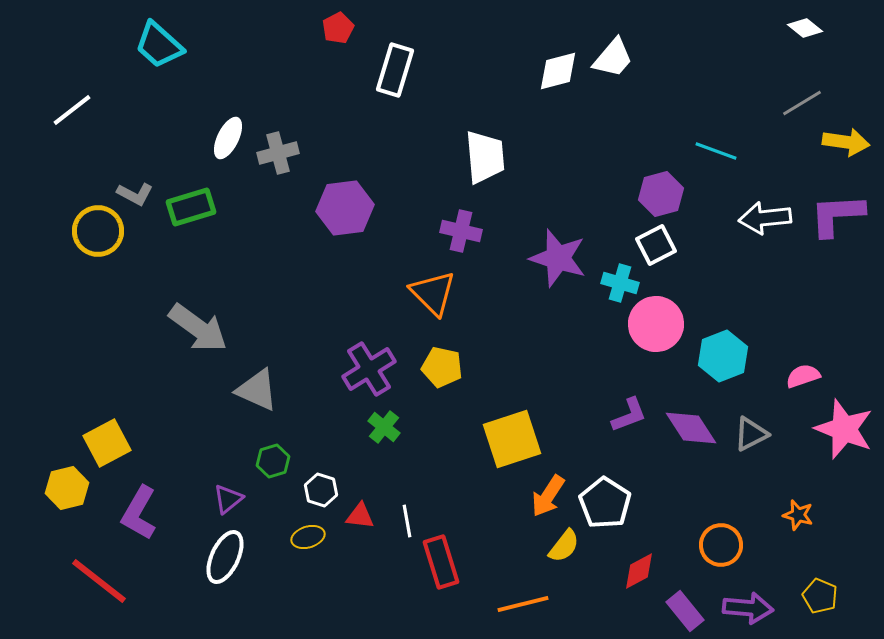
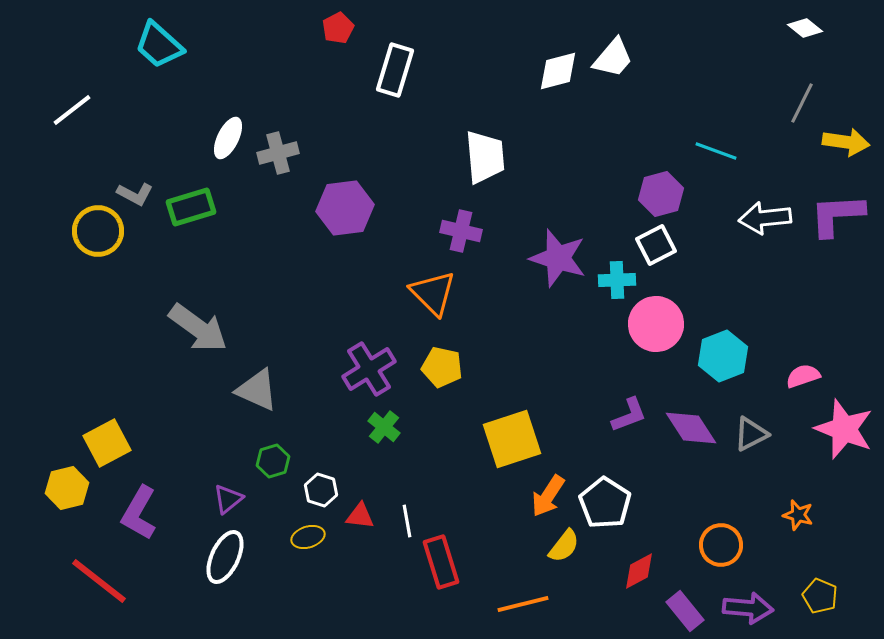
gray line at (802, 103): rotated 33 degrees counterclockwise
cyan cross at (620, 283): moved 3 px left, 3 px up; rotated 18 degrees counterclockwise
